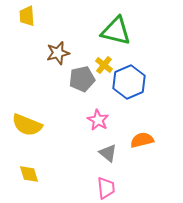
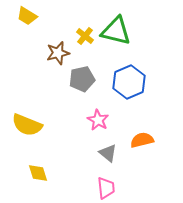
yellow trapezoid: rotated 55 degrees counterclockwise
yellow cross: moved 19 px left, 29 px up
yellow diamond: moved 9 px right, 1 px up
